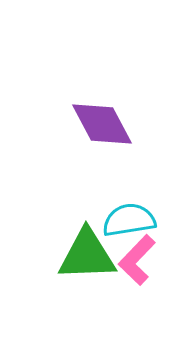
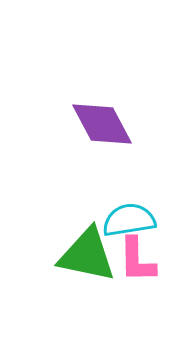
green triangle: rotated 14 degrees clockwise
pink L-shape: rotated 45 degrees counterclockwise
